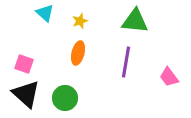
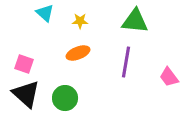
yellow star: rotated 21 degrees clockwise
orange ellipse: rotated 55 degrees clockwise
